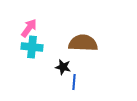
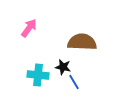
brown semicircle: moved 1 px left, 1 px up
cyan cross: moved 6 px right, 28 px down
blue line: rotated 35 degrees counterclockwise
